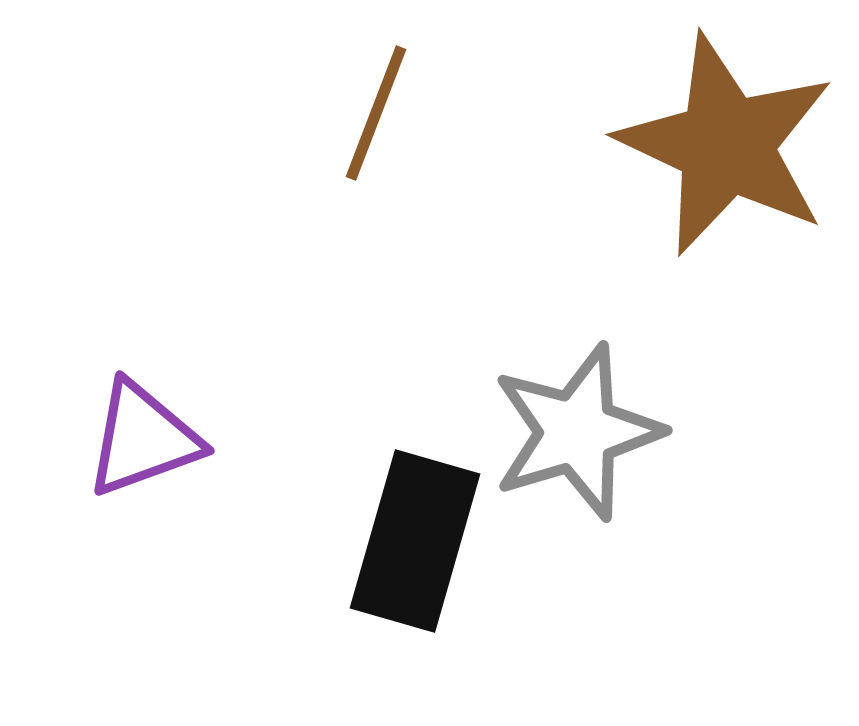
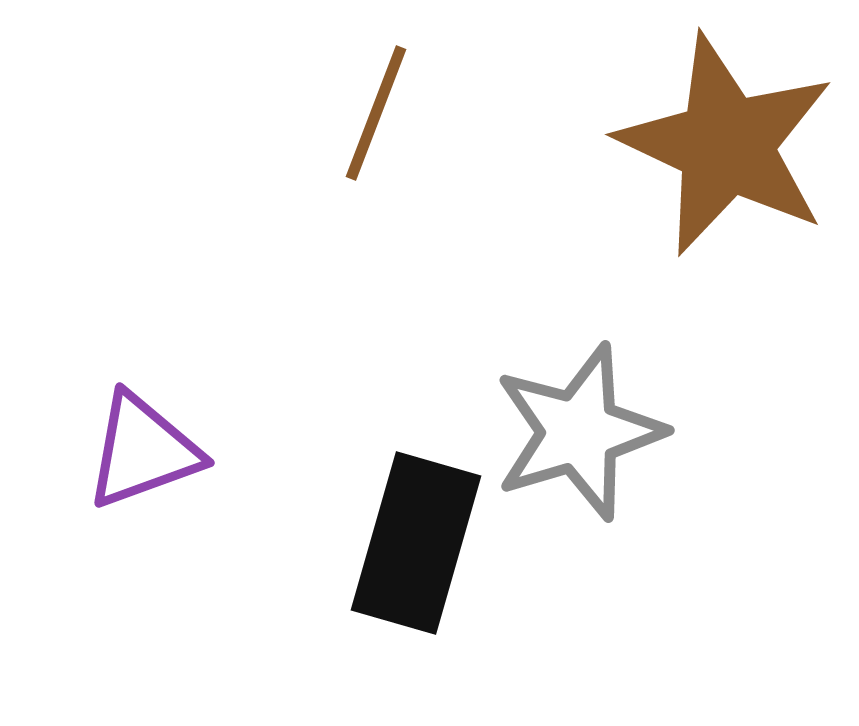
gray star: moved 2 px right
purple triangle: moved 12 px down
black rectangle: moved 1 px right, 2 px down
